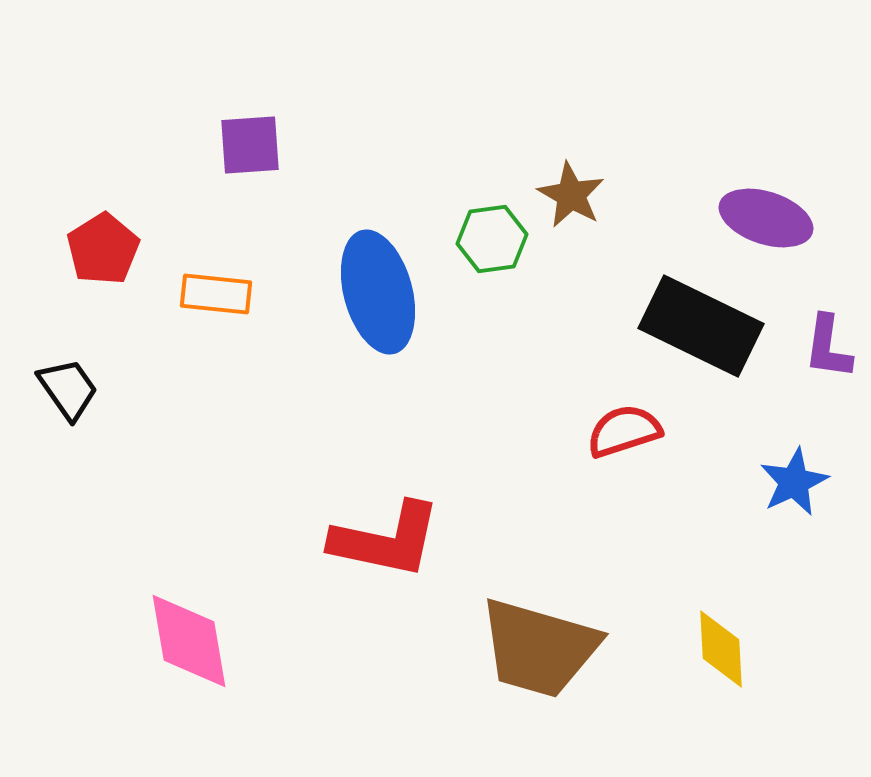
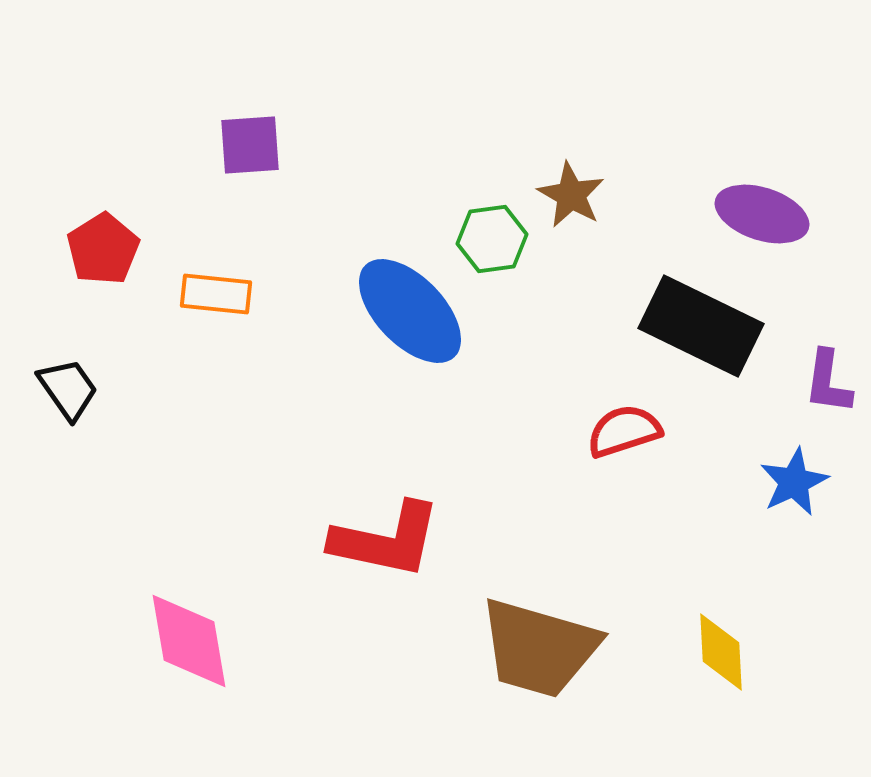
purple ellipse: moved 4 px left, 4 px up
blue ellipse: moved 32 px right, 19 px down; rotated 29 degrees counterclockwise
purple L-shape: moved 35 px down
yellow diamond: moved 3 px down
